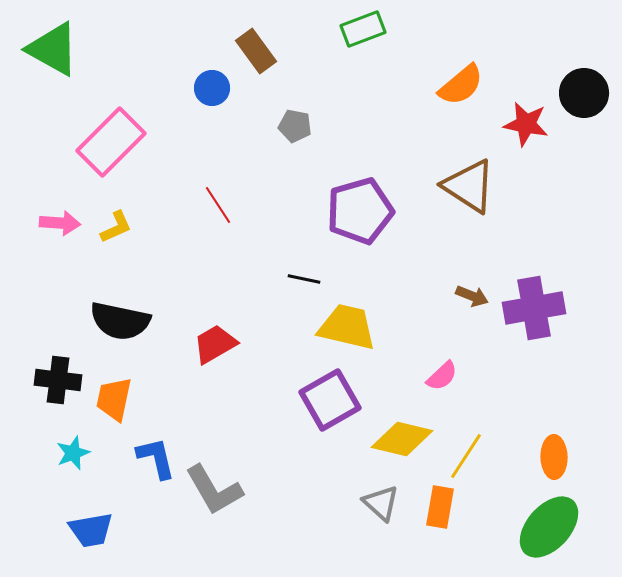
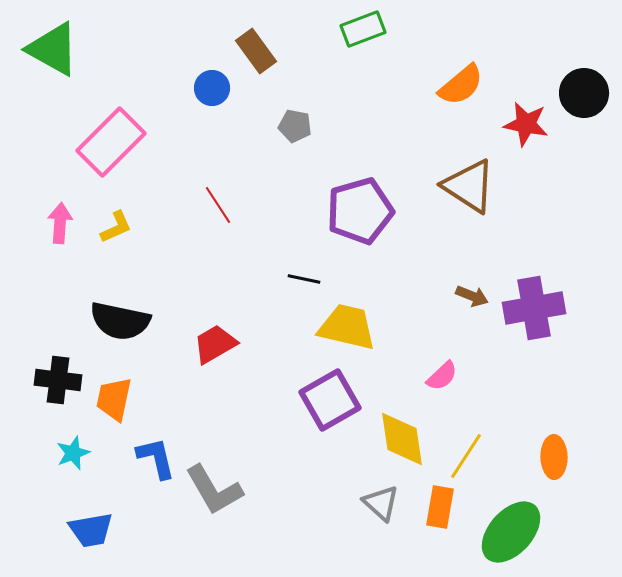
pink arrow: rotated 90 degrees counterclockwise
yellow diamond: rotated 68 degrees clockwise
green ellipse: moved 38 px left, 5 px down
